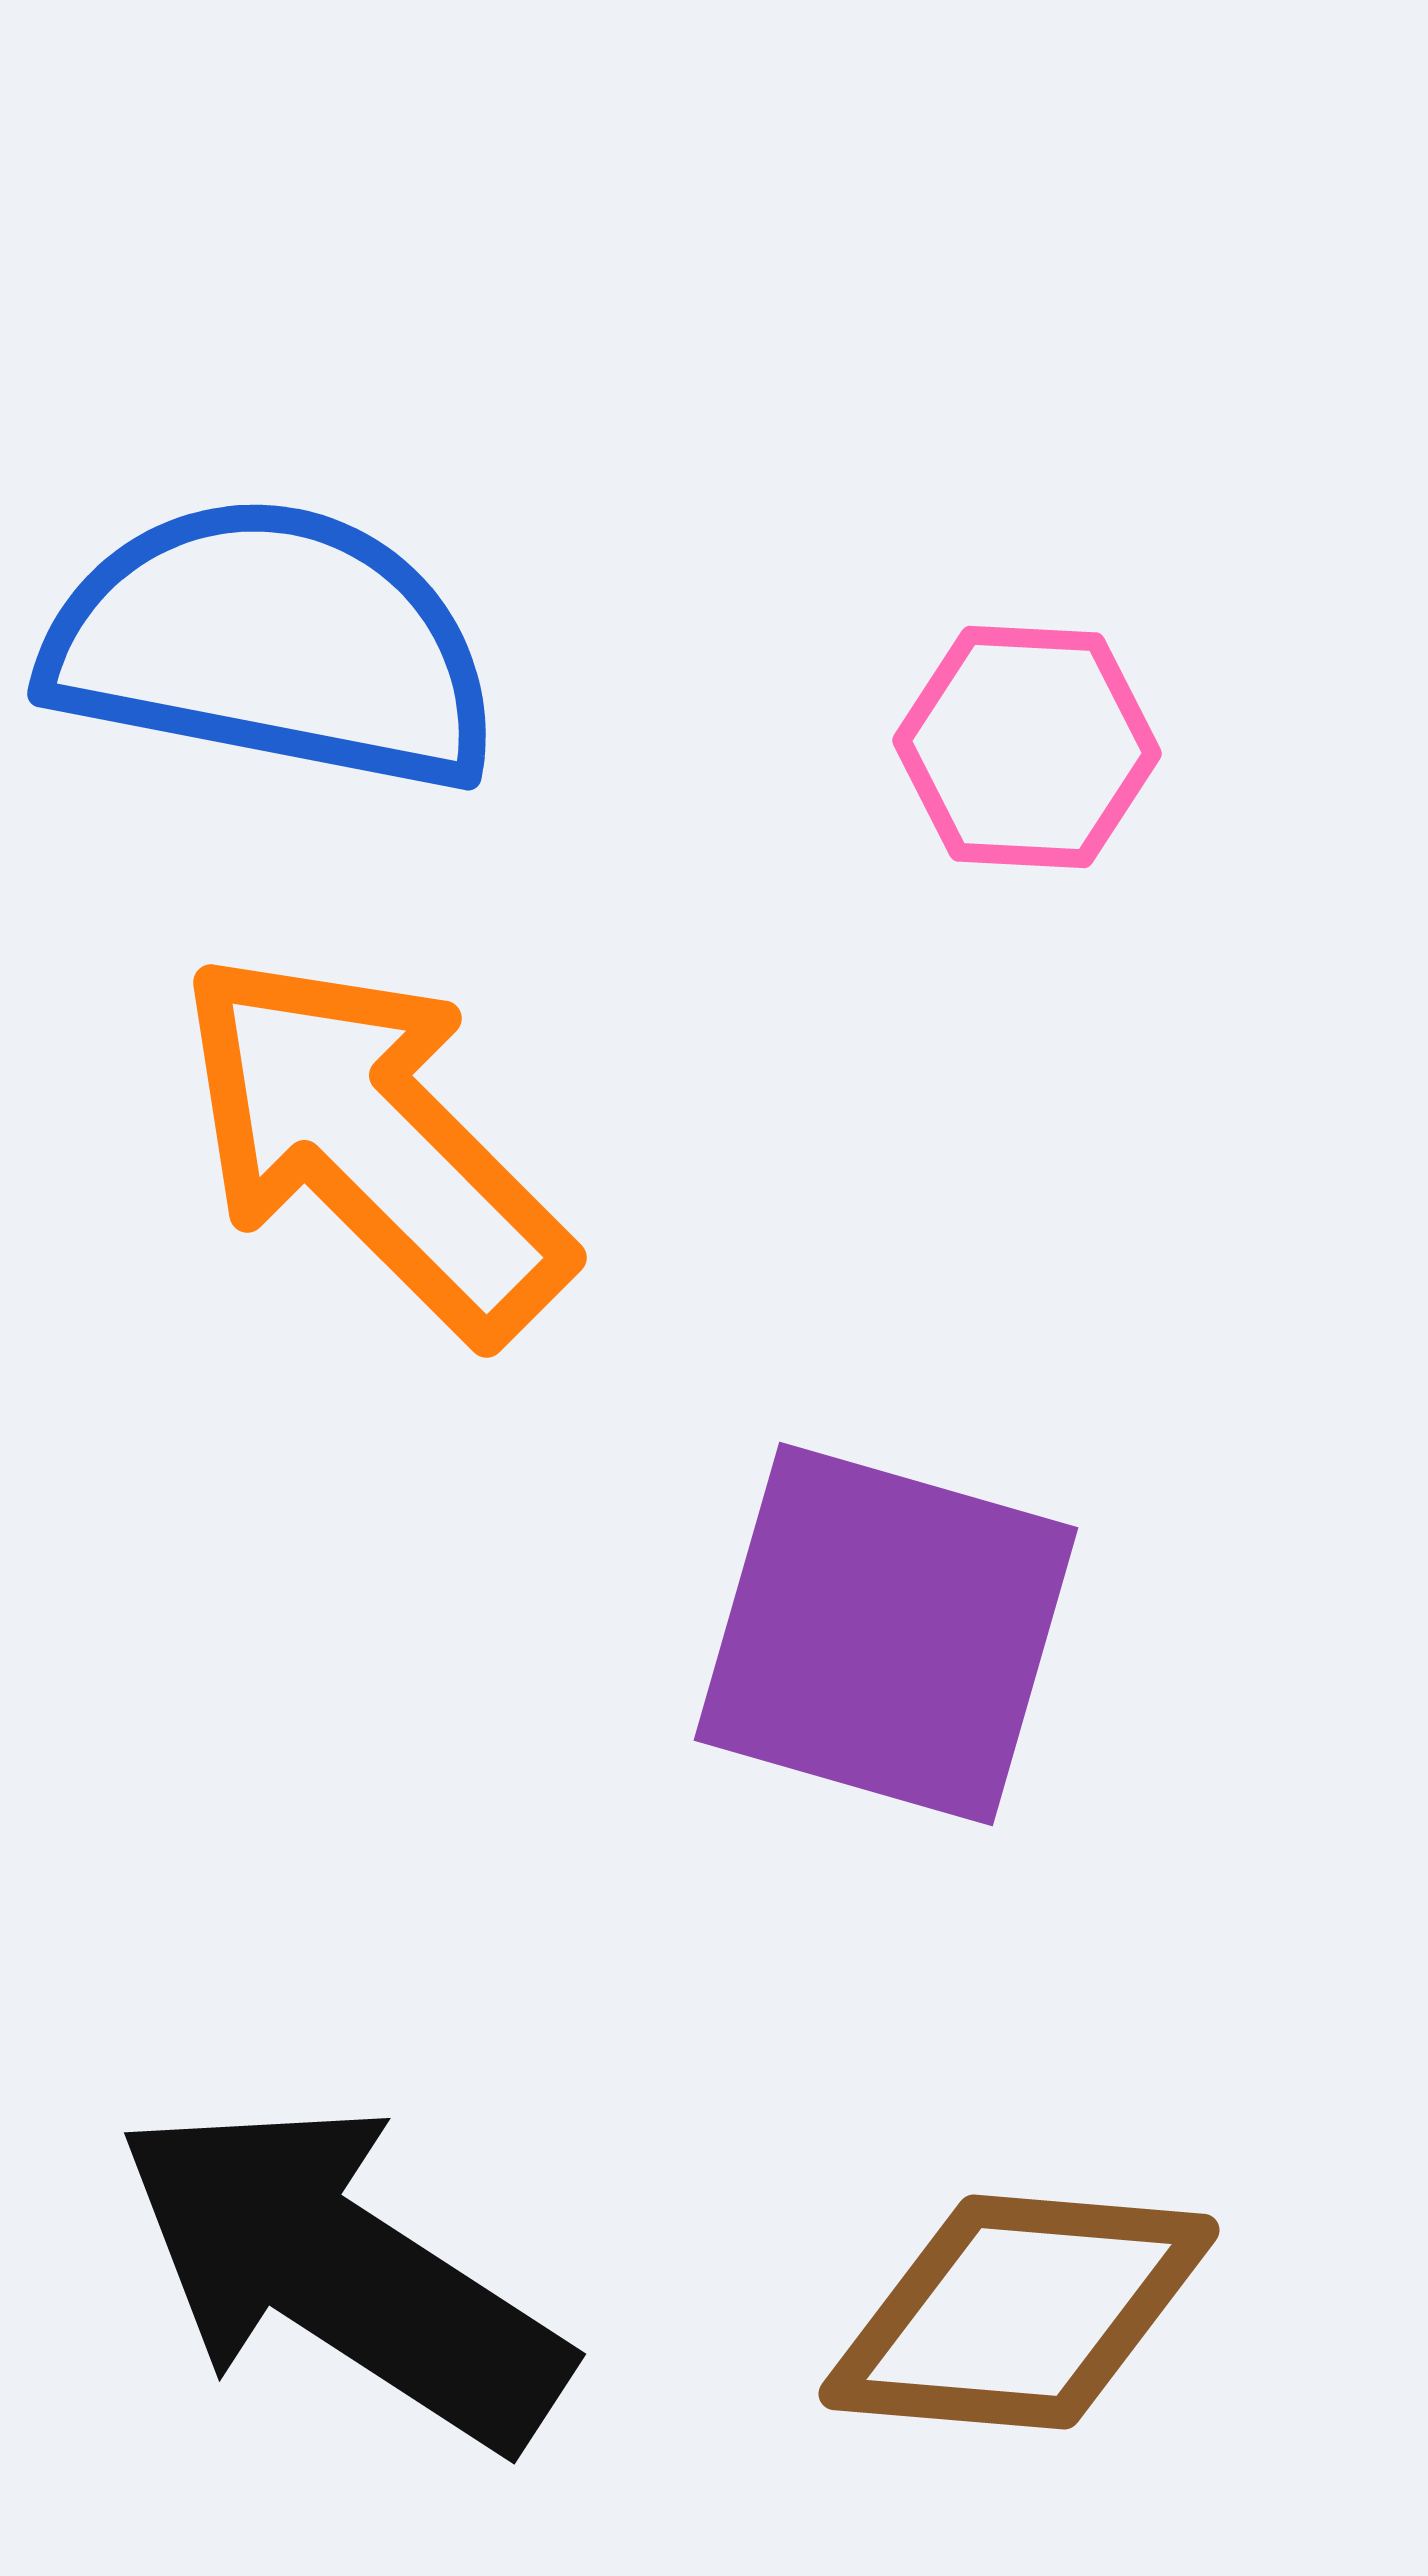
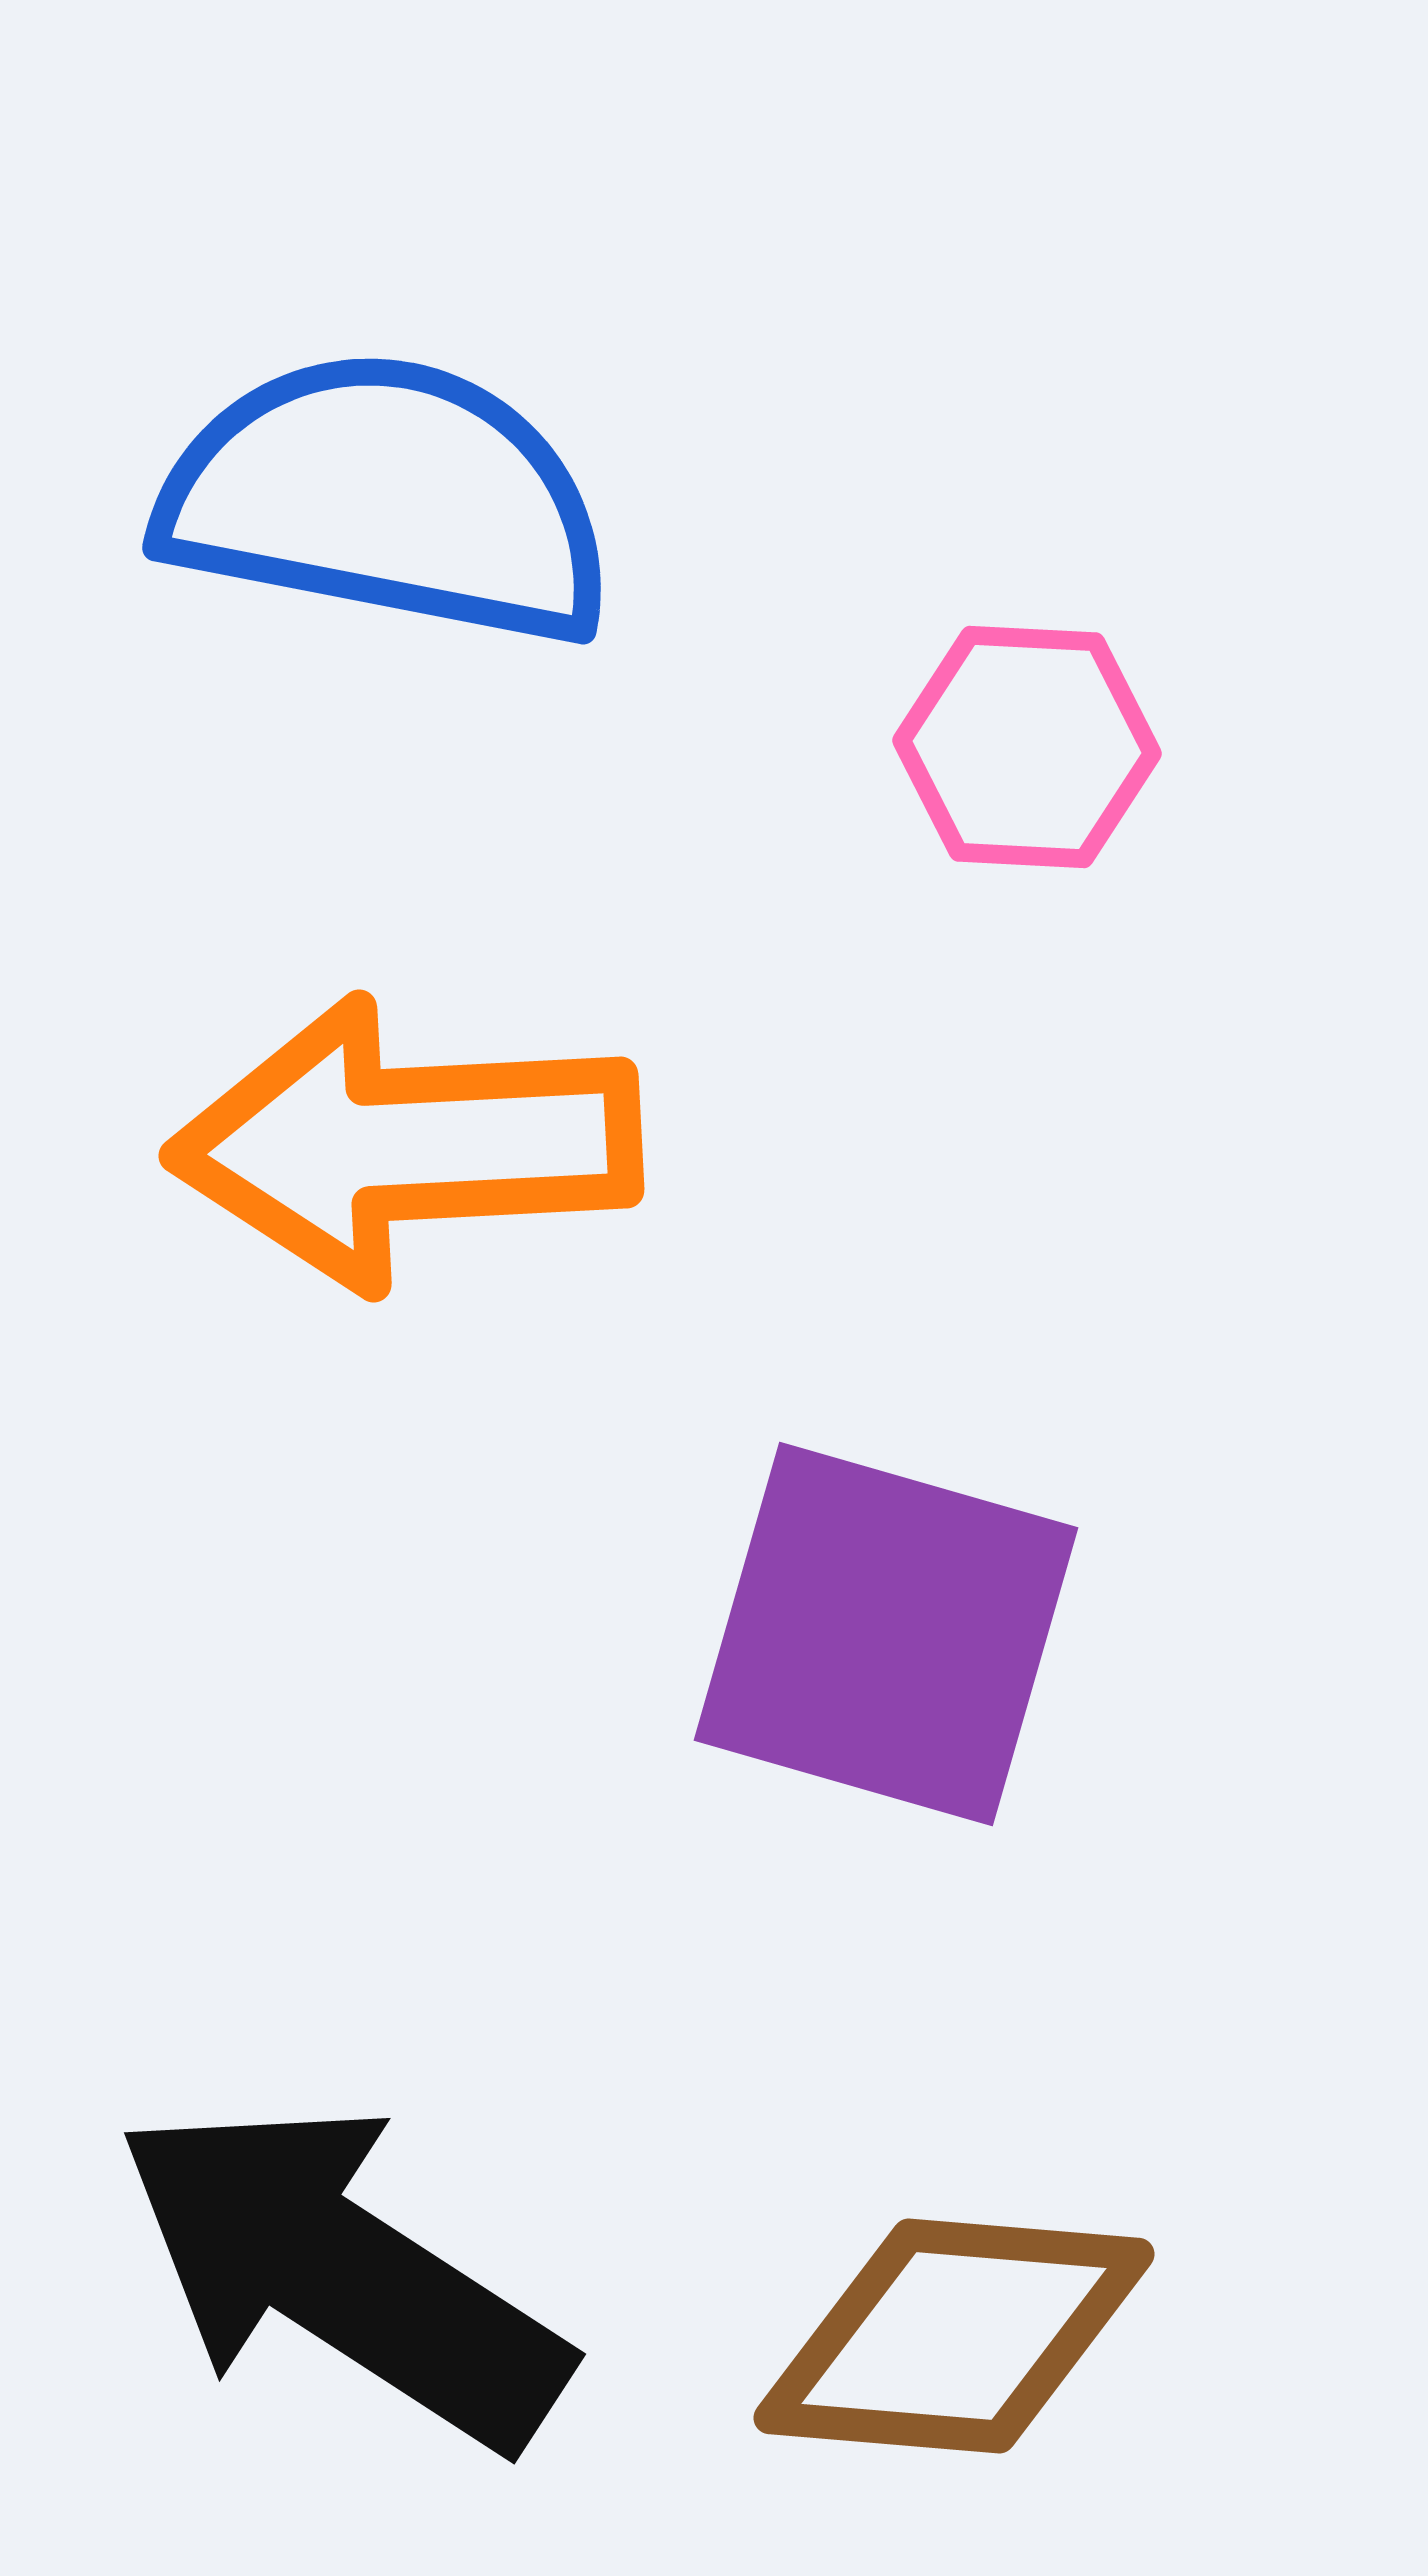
blue semicircle: moved 115 px right, 146 px up
orange arrow: moved 32 px right; rotated 48 degrees counterclockwise
brown diamond: moved 65 px left, 24 px down
